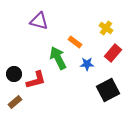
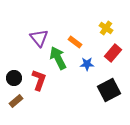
purple triangle: moved 17 px down; rotated 36 degrees clockwise
black circle: moved 4 px down
red L-shape: moved 3 px right; rotated 55 degrees counterclockwise
black square: moved 1 px right
brown rectangle: moved 1 px right, 1 px up
